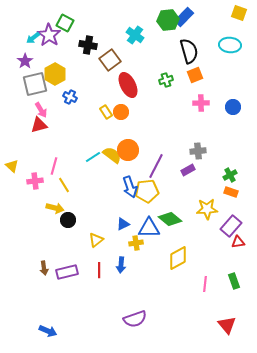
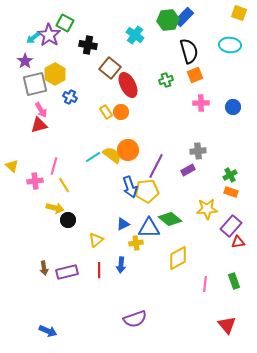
brown square at (110, 60): moved 8 px down; rotated 15 degrees counterclockwise
